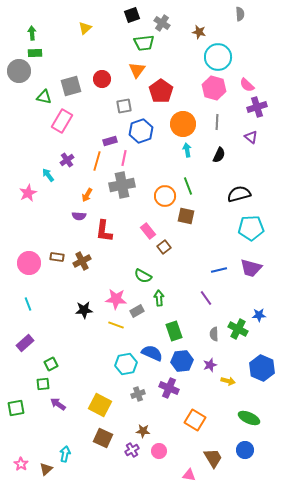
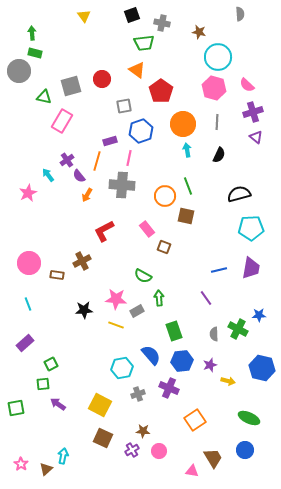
gray cross at (162, 23): rotated 21 degrees counterclockwise
yellow triangle at (85, 28): moved 1 px left, 12 px up; rotated 24 degrees counterclockwise
green rectangle at (35, 53): rotated 16 degrees clockwise
orange triangle at (137, 70): rotated 30 degrees counterclockwise
purple cross at (257, 107): moved 4 px left, 5 px down
purple triangle at (251, 137): moved 5 px right
pink line at (124, 158): moved 5 px right
gray cross at (122, 185): rotated 15 degrees clockwise
purple semicircle at (79, 216): moved 40 px up; rotated 48 degrees clockwise
red L-shape at (104, 231): rotated 55 degrees clockwise
pink rectangle at (148, 231): moved 1 px left, 2 px up
brown square at (164, 247): rotated 32 degrees counterclockwise
brown rectangle at (57, 257): moved 18 px down
purple trapezoid at (251, 268): rotated 95 degrees counterclockwise
blue semicircle at (152, 353): moved 1 px left, 2 px down; rotated 25 degrees clockwise
cyan hexagon at (126, 364): moved 4 px left, 4 px down
blue hexagon at (262, 368): rotated 10 degrees counterclockwise
orange square at (195, 420): rotated 25 degrees clockwise
cyan arrow at (65, 454): moved 2 px left, 2 px down
pink triangle at (189, 475): moved 3 px right, 4 px up
